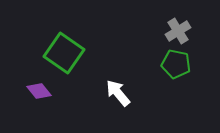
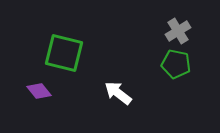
green square: rotated 21 degrees counterclockwise
white arrow: rotated 12 degrees counterclockwise
